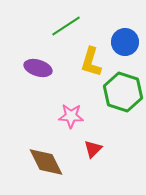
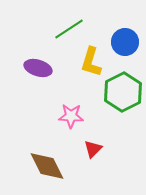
green line: moved 3 px right, 3 px down
green hexagon: rotated 15 degrees clockwise
brown diamond: moved 1 px right, 4 px down
